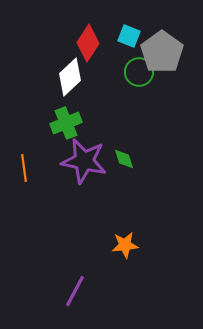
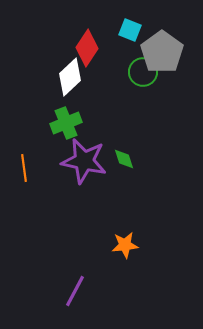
cyan square: moved 1 px right, 6 px up
red diamond: moved 1 px left, 5 px down
green circle: moved 4 px right
